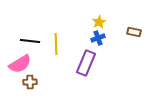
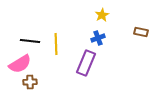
yellow star: moved 3 px right, 7 px up
brown rectangle: moved 7 px right
